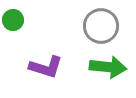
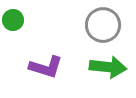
gray circle: moved 2 px right, 1 px up
